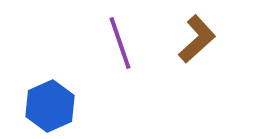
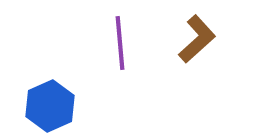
purple line: rotated 14 degrees clockwise
